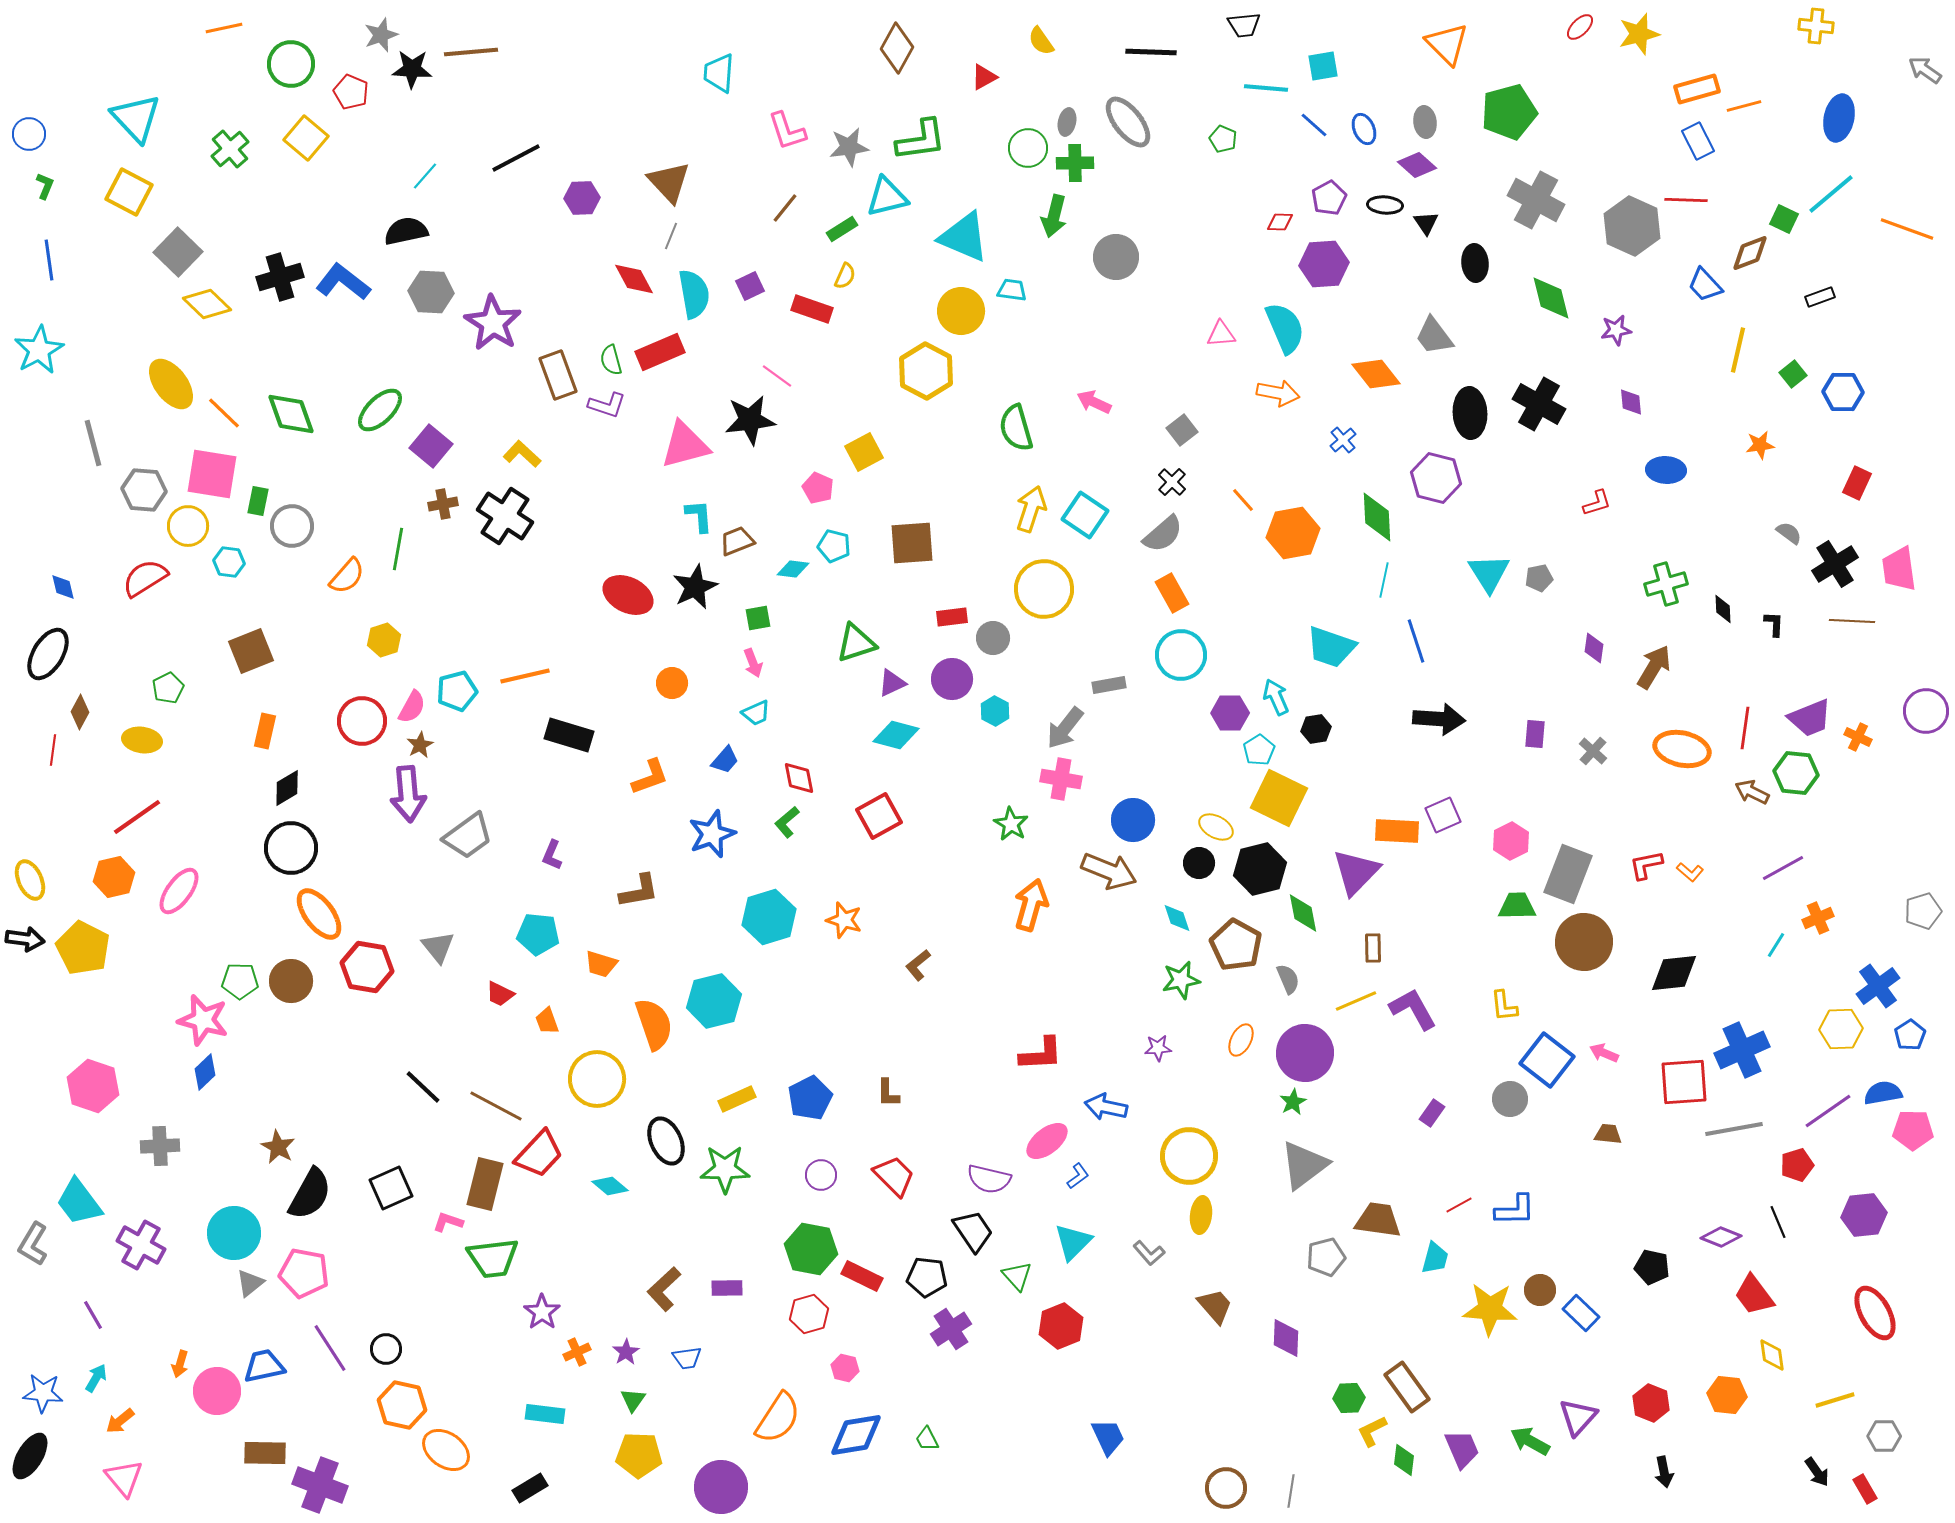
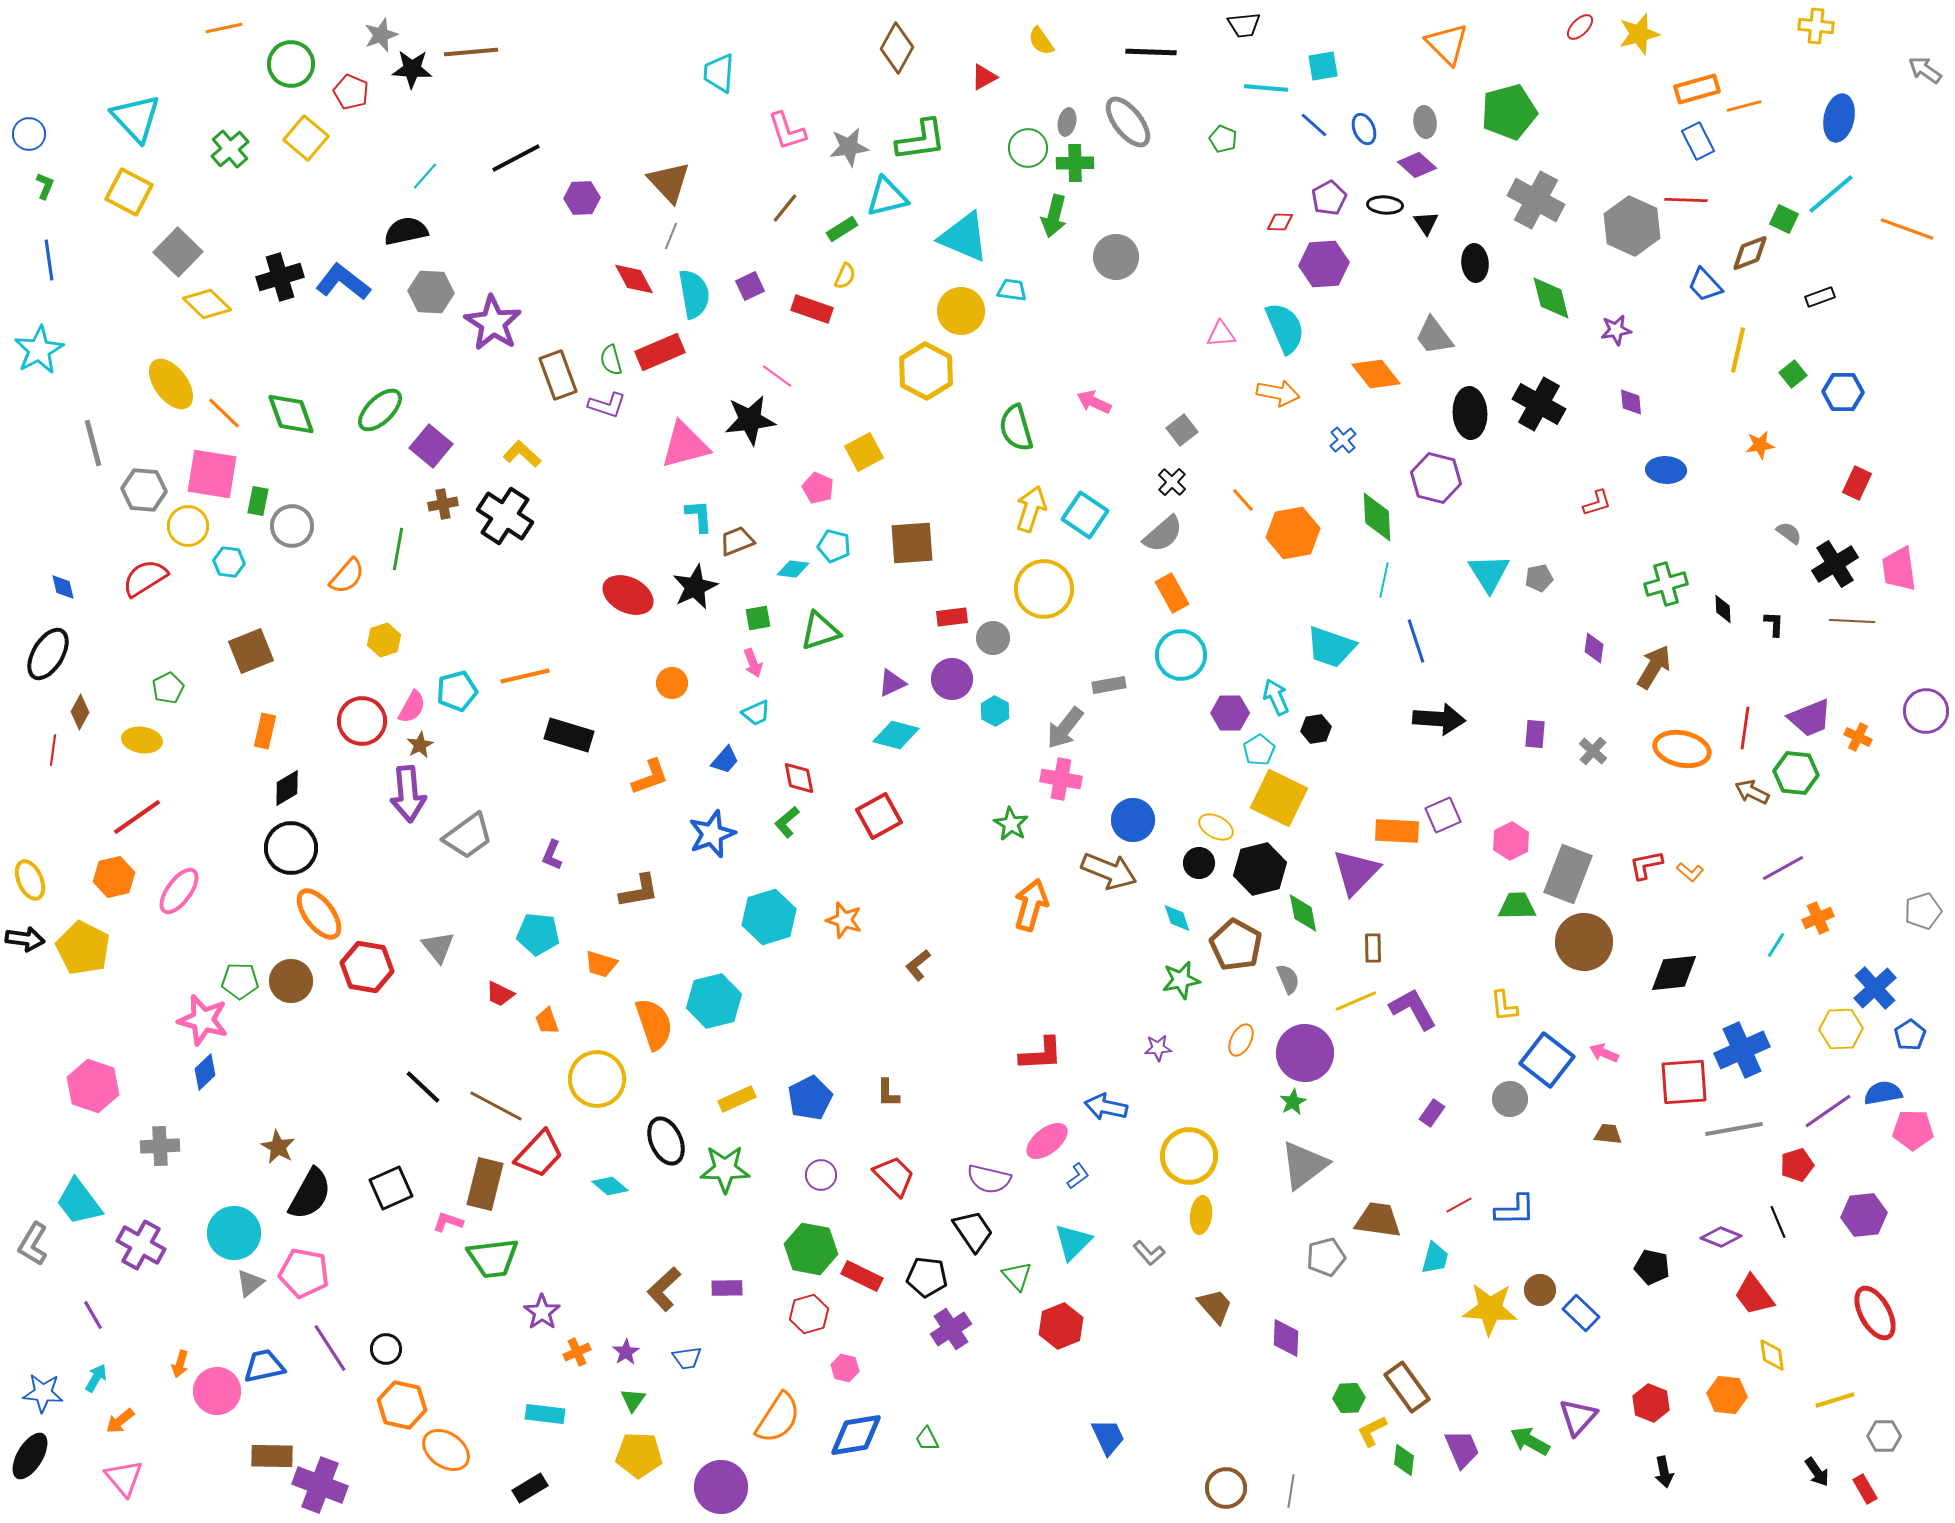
green triangle at (856, 643): moved 36 px left, 12 px up
blue cross at (1878, 986): moved 3 px left, 2 px down; rotated 6 degrees counterclockwise
brown rectangle at (265, 1453): moved 7 px right, 3 px down
